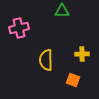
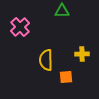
pink cross: moved 1 px right, 1 px up; rotated 30 degrees counterclockwise
orange square: moved 7 px left, 3 px up; rotated 24 degrees counterclockwise
